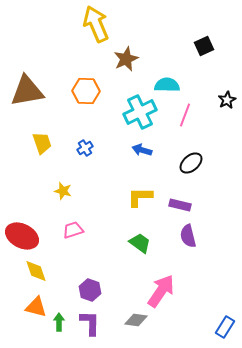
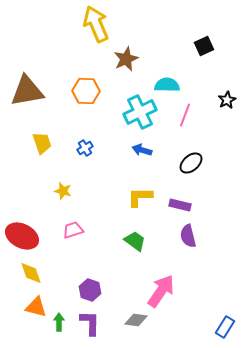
green trapezoid: moved 5 px left, 2 px up
yellow diamond: moved 5 px left, 2 px down
